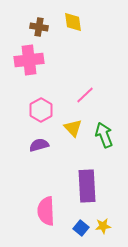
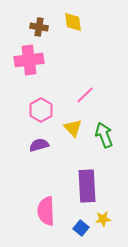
yellow star: moved 7 px up
